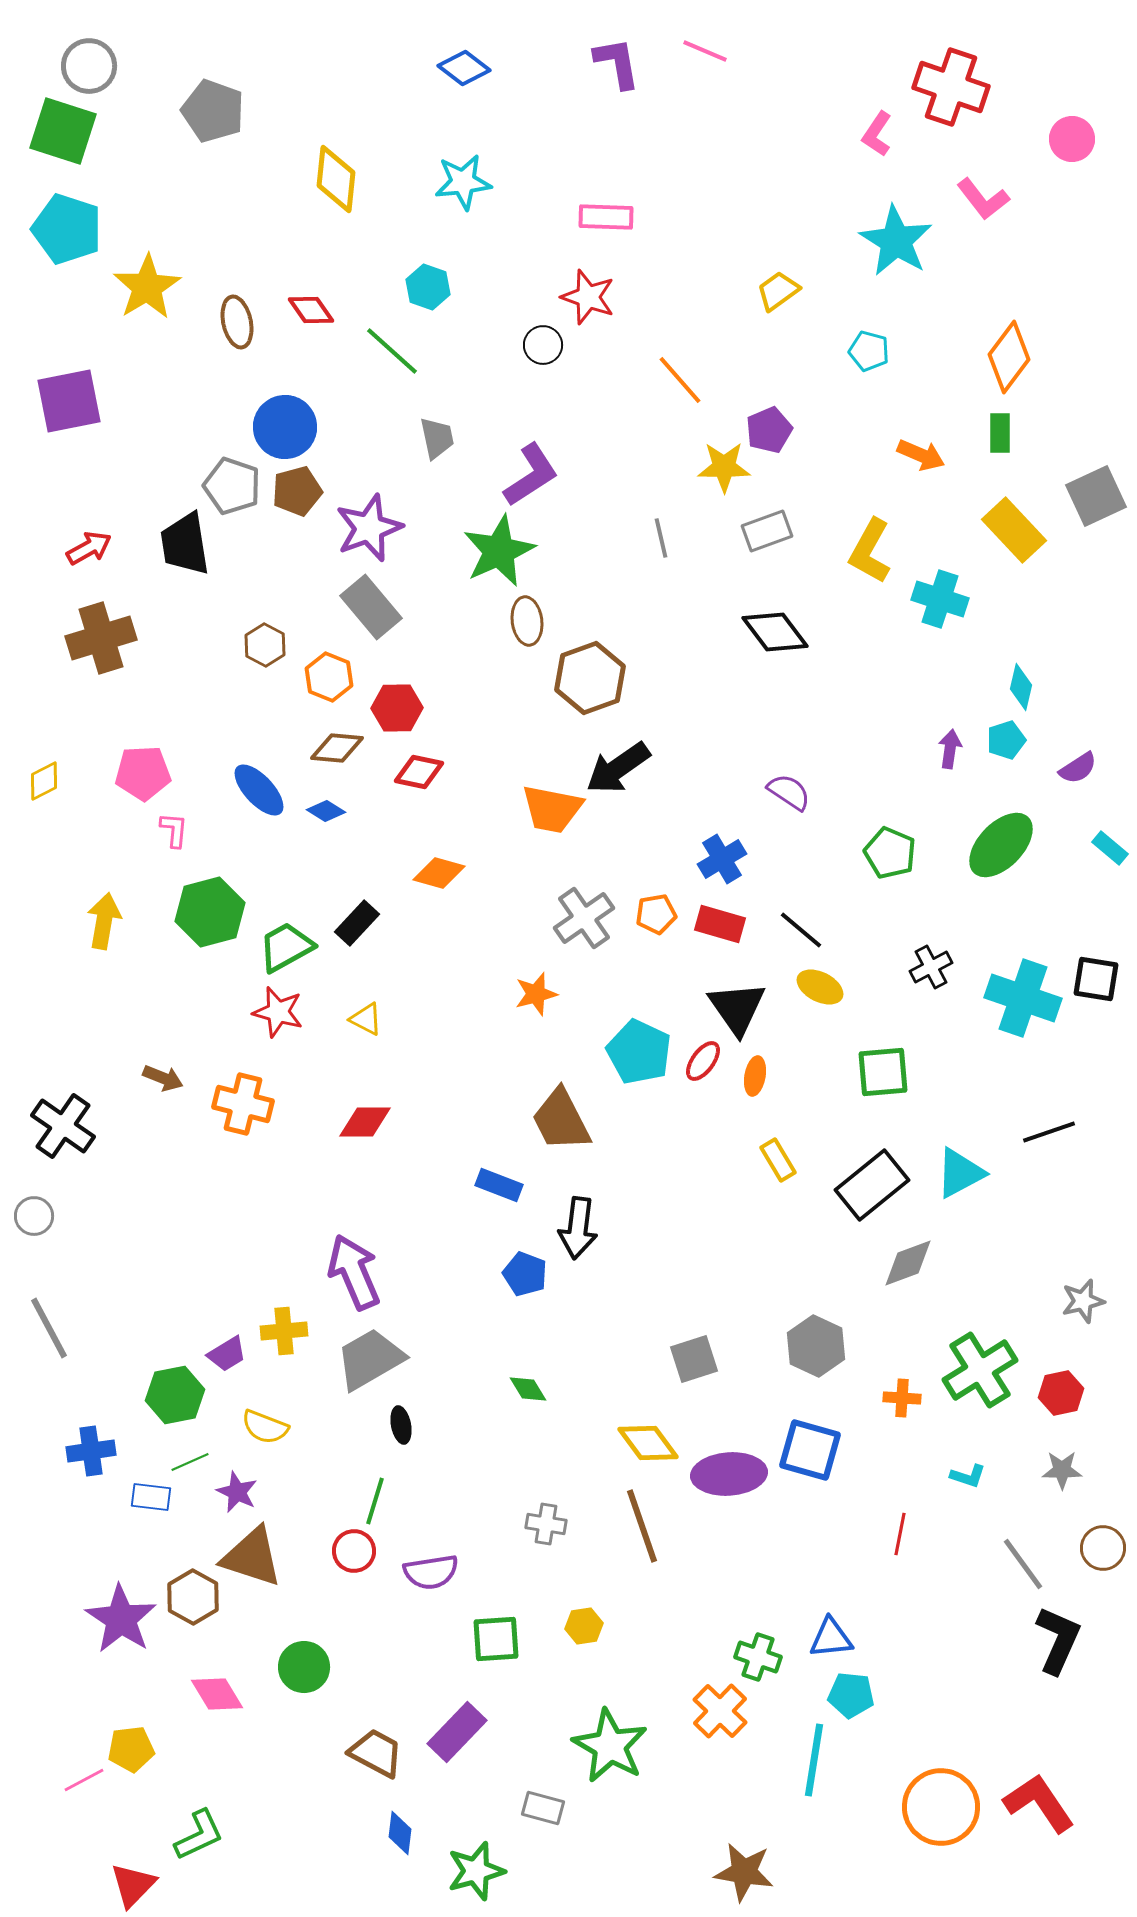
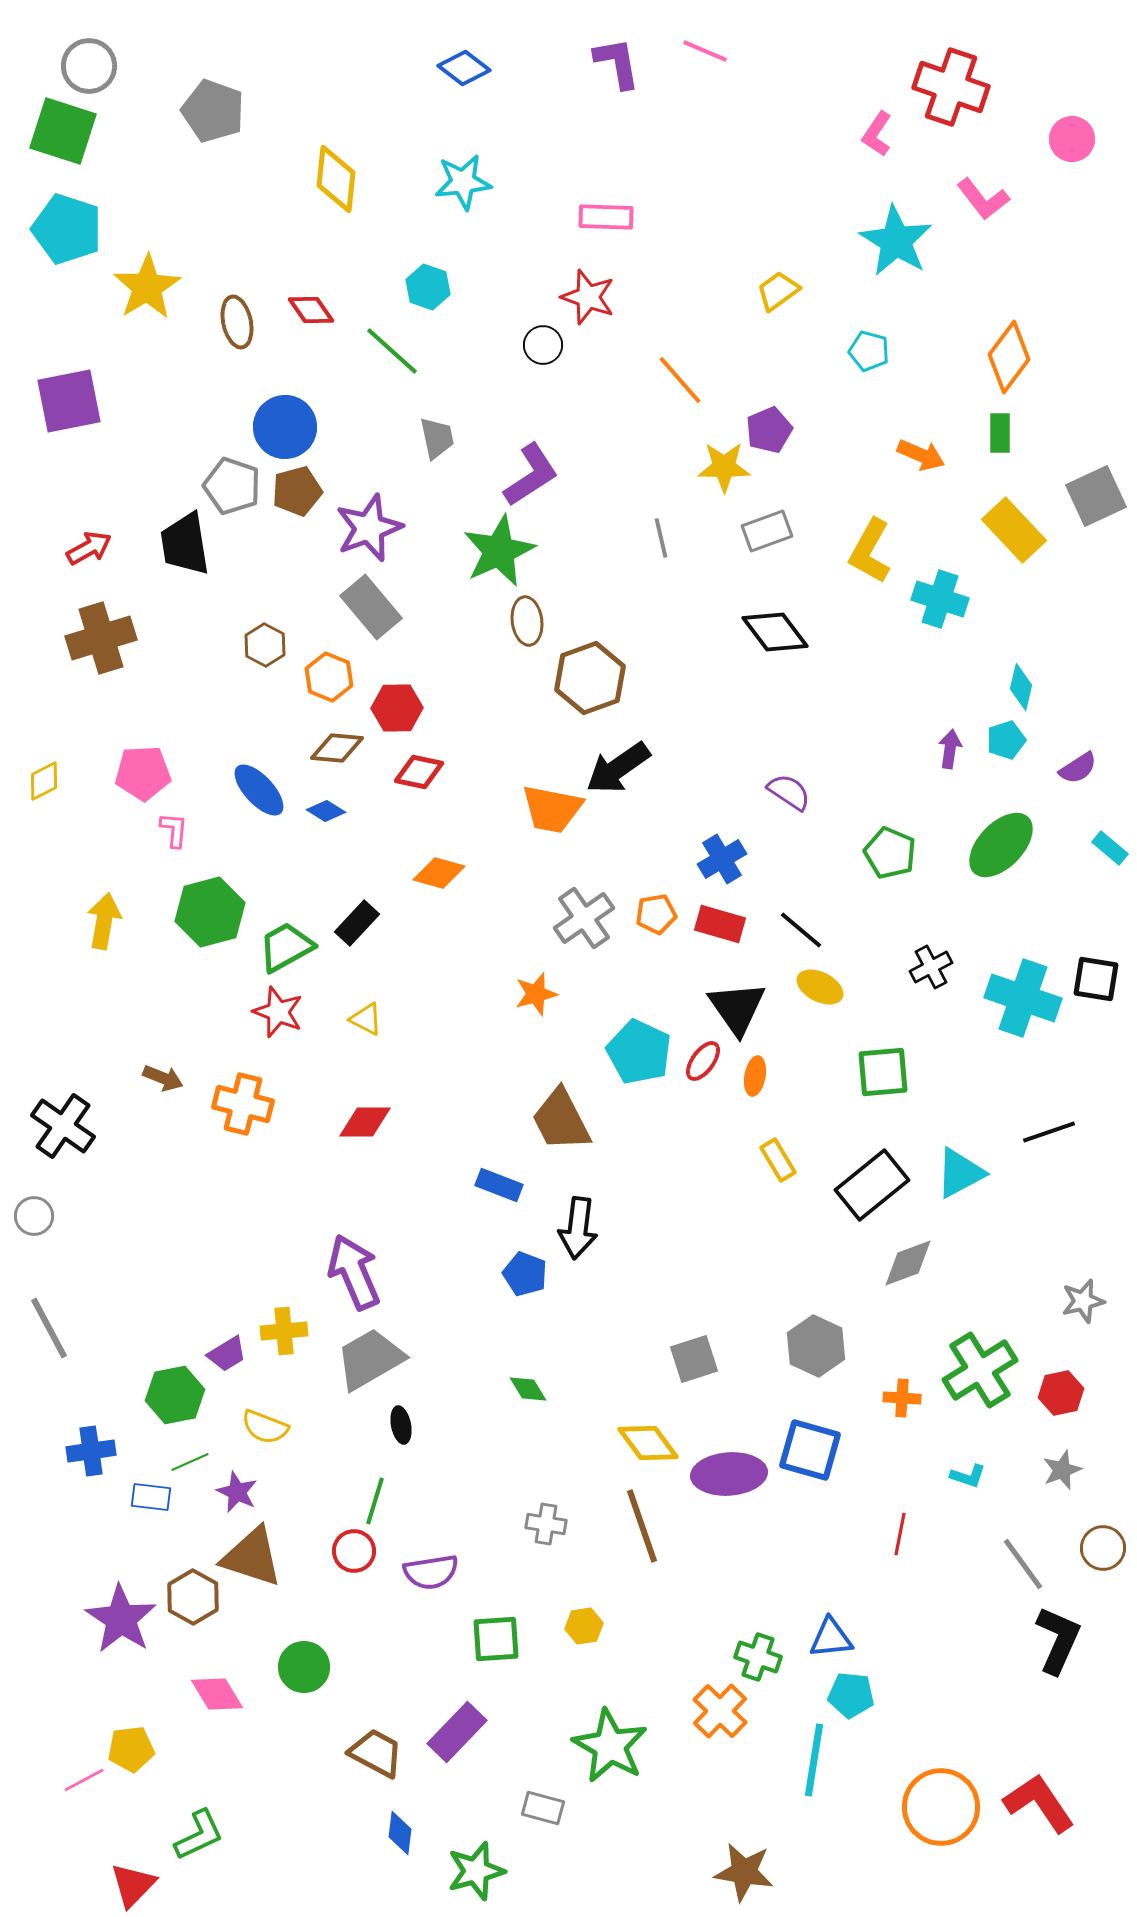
red star at (278, 1012): rotated 6 degrees clockwise
gray star at (1062, 1470): rotated 21 degrees counterclockwise
